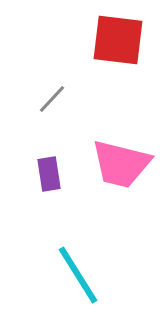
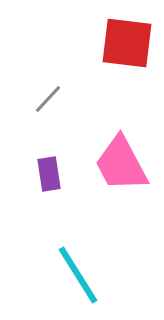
red square: moved 9 px right, 3 px down
gray line: moved 4 px left
pink trapezoid: rotated 48 degrees clockwise
